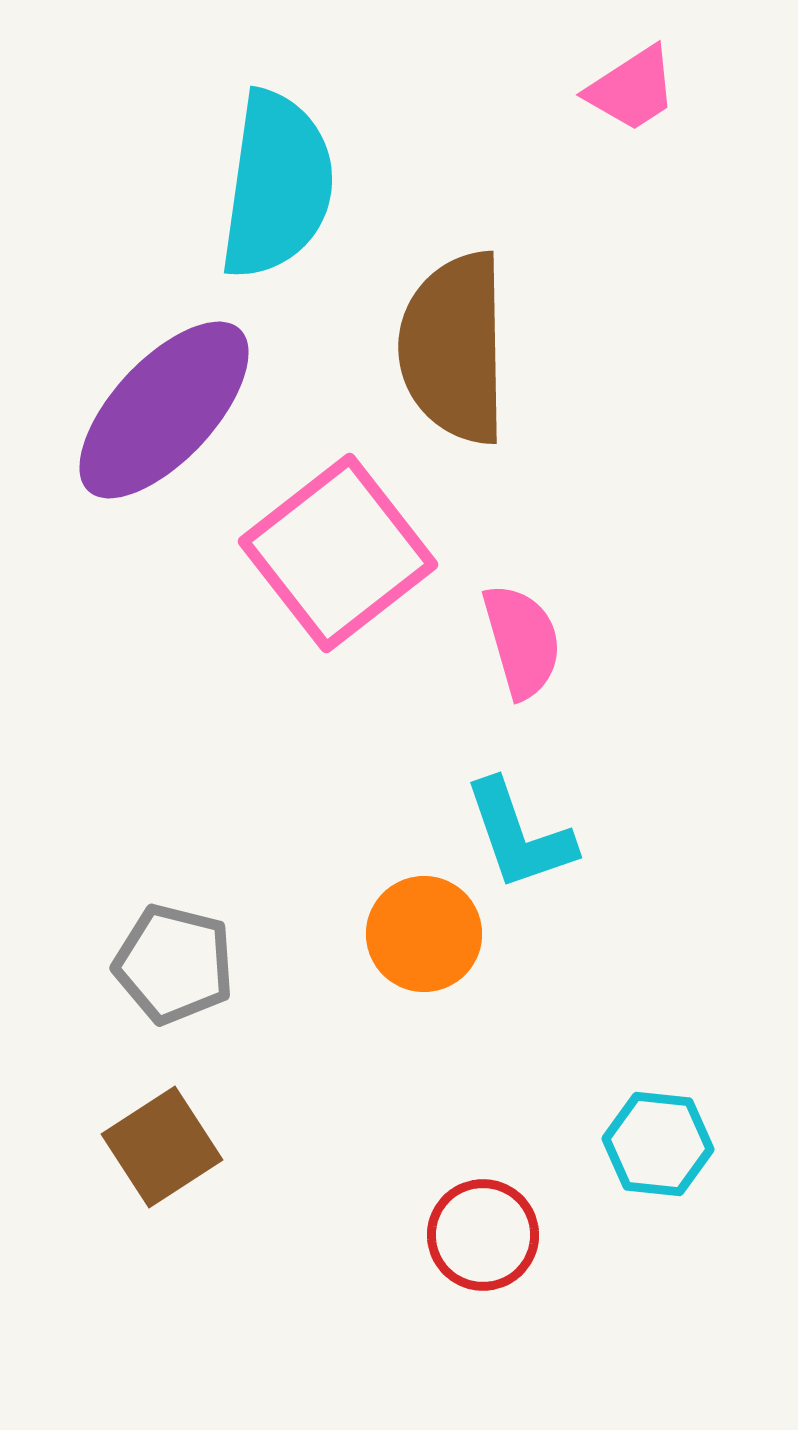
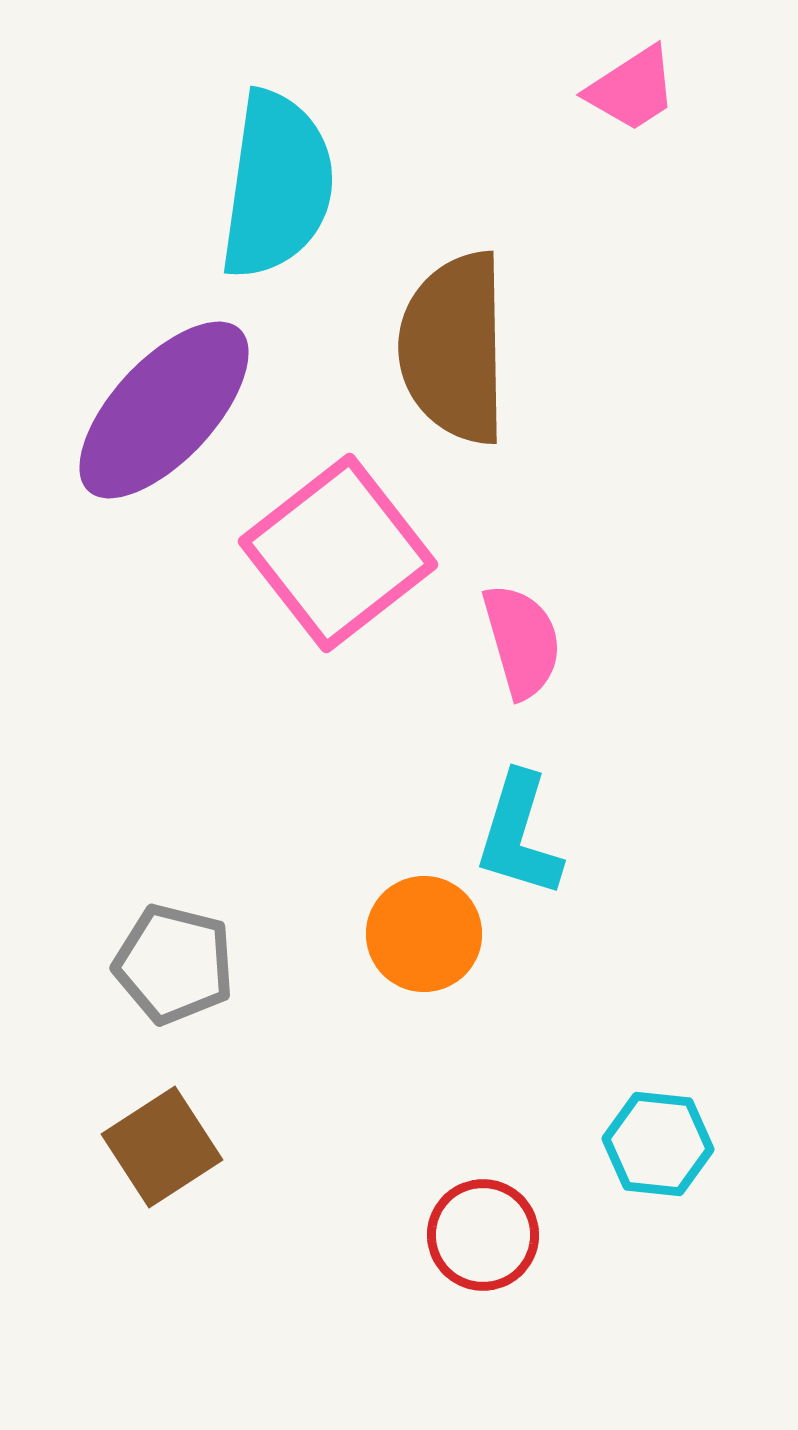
cyan L-shape: rotated 36 degrees clockwise
